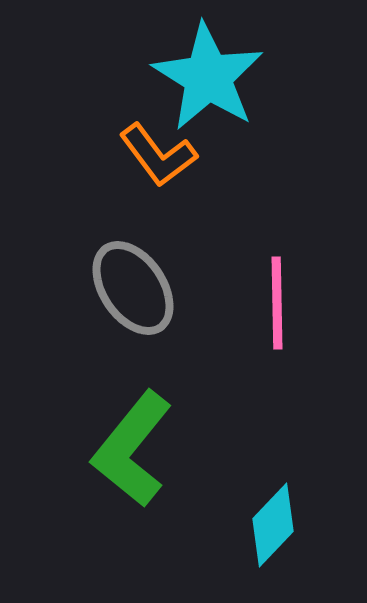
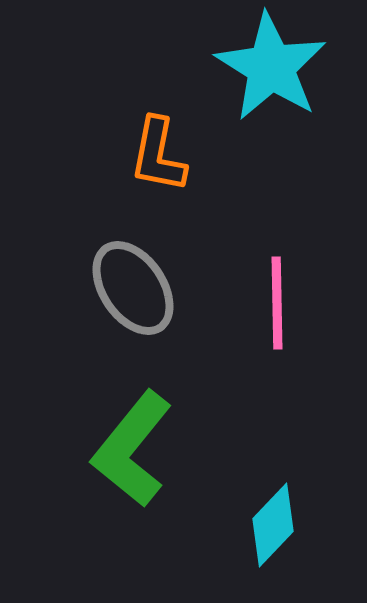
cyan star: moved 63 px right, 10 px up
orange L-shape: rotated 48 degrees clockwise
